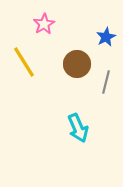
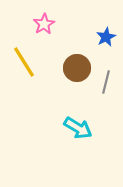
brown circle: moved 4 px down
cyan arrow: rotated 36 degrees counterclockwise
